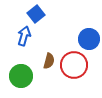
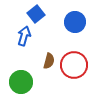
blue circle: moved 14 px left, 17 px up
green circle: moved 6 px down
